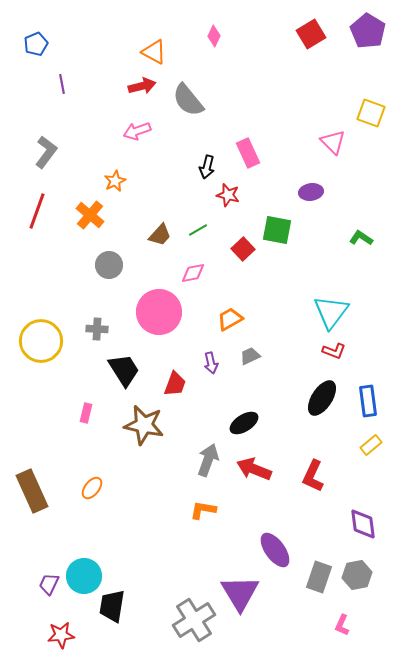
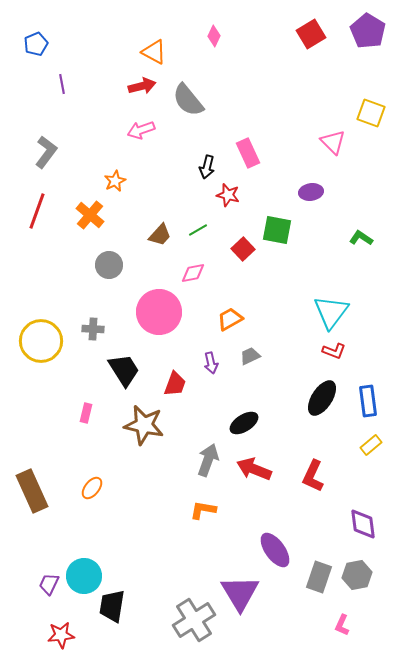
pink arrow at (137, 131): moved 4 px right, 1 px up
gray cross at (97, 329): moved 4 px left
